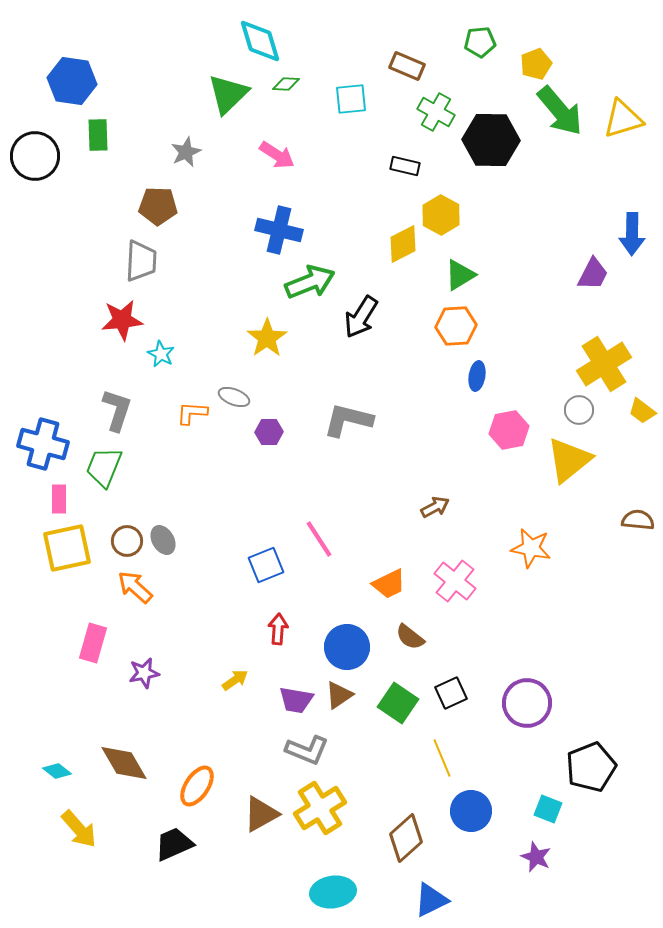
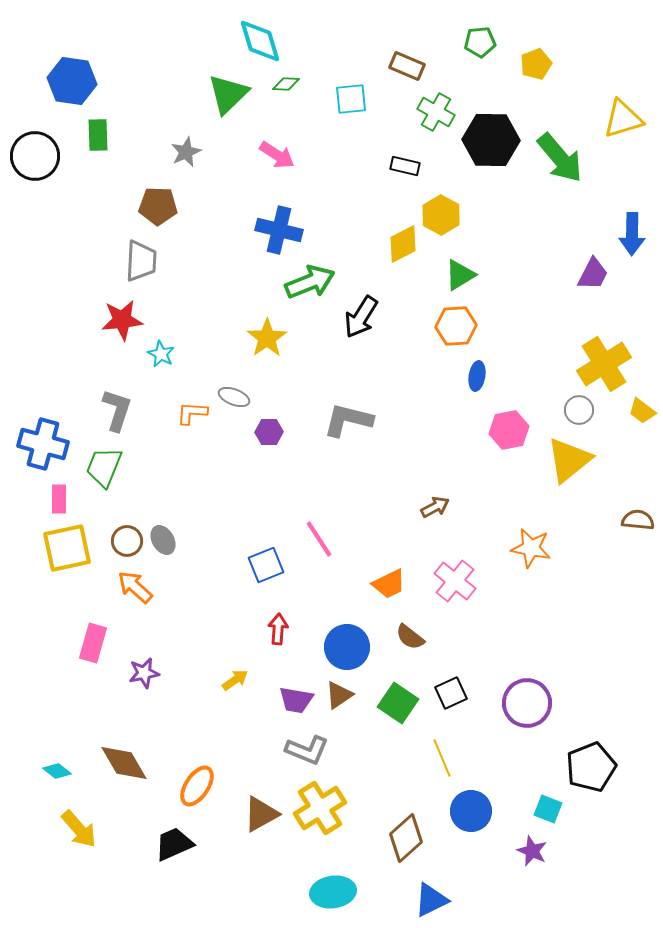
green arrow at (560, 111): moved 47 px down
purple star at (536, 857): moved 4 px left, 6 px up
